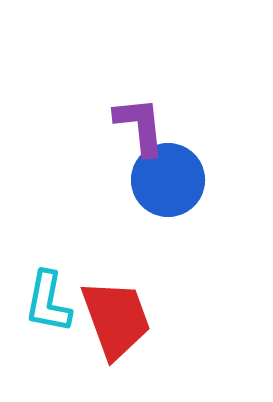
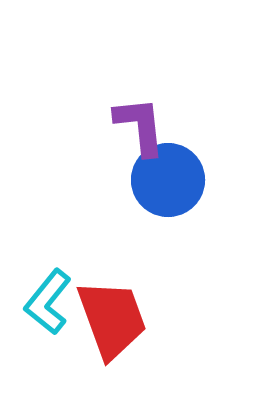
cyan L-shape: rotated 28 degrees clockwise
red trapezoid: moved 4 px left
